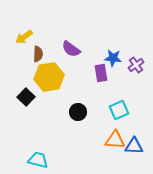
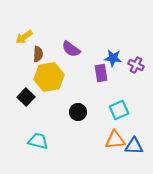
purple cross: rotated 28 degrees counterclockwise
orange triangle: rotated 10 degrees counterclockwise
cyan trapezoid: moved 19 px up
